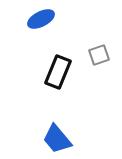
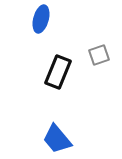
blue ellipse: rotated 48 degrees counterclockwise
